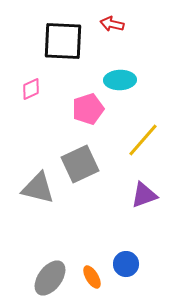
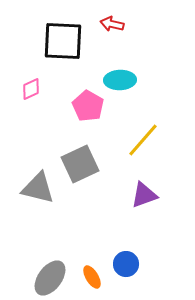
pink pentagon: moved 3 px up; rotated 24 degrees counterclockwise
